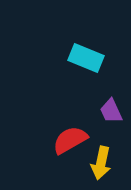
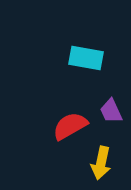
cyan rectangle: rotated 12 degrees counterclockwise
red semicircle: moved 14 px up
